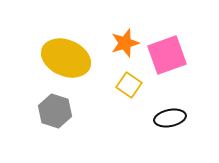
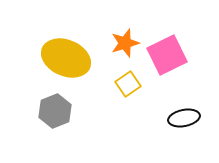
pink square: rotated 6 degrees counterclockwise
yellow square: moved 1 px left, 1 px up; rotated 20 degrees clockwise
gray hexagon: rotated 20 degrees clockwise
black ellipse: moved 14 px right
